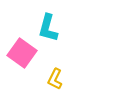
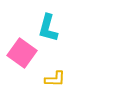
yellow L-shape: rotated 115 degrees counterclockwise
